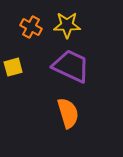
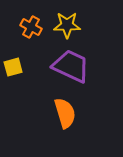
orange semicircle: moved 3 px left
